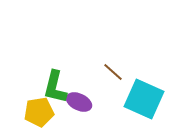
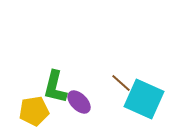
brown line: moved 8 px right, 11 px down
purple ellipse: rotated 20 degrees clockwise
yellow pentagon: moved 5 px left, 1 px up
